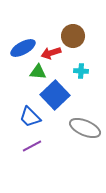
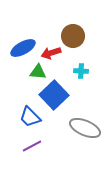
blue square: moved 1 px left
